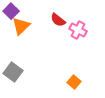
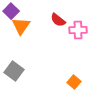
orange triangle: rotated 12 degrees counterclockwise
pink cross: rotated 30 degrees counterclockwise
gray square: moved 1 px right, 1 px up
